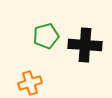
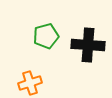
black cross: moved 3 px right
